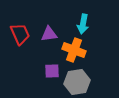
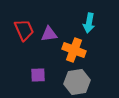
cyan arrow: moved 6 px right, 1 px up
red trapezoid: moved 4 px right, 4 px up
purple square: moved 14 px left, 4 px down
